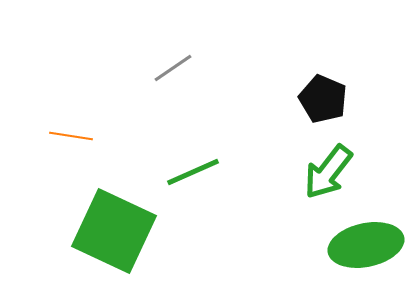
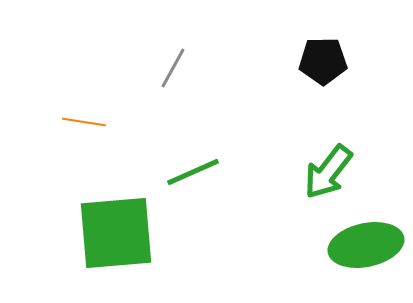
gray line: rotated 27 degrees counterclockwise
black pentagon: moved 38 px up; rotated 24 degrees counterclockwise
orange line: moved 13 px right, 14 px up
green square: moved 2 px right, 2 px down; rotated 30 degrees counterclockwise
